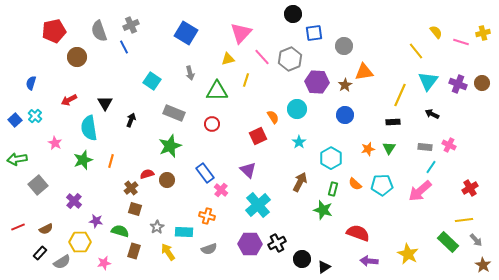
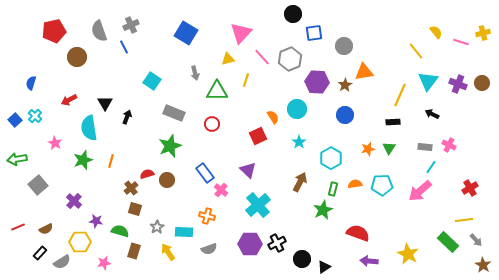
gray arrow at (190, 73): moved 5 px right
black arrow at (131, 120): moved 4 px left, 3 px up
orange semicircle at (355, 184): rotated 128 degrees clockwise
green star at (323, 210): rotated 30 degrees clockwise
